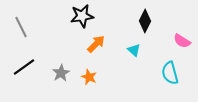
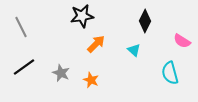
gray star: rotated 18 degrees counterclockwise
orange star: moved 2 px right, 3 px down
